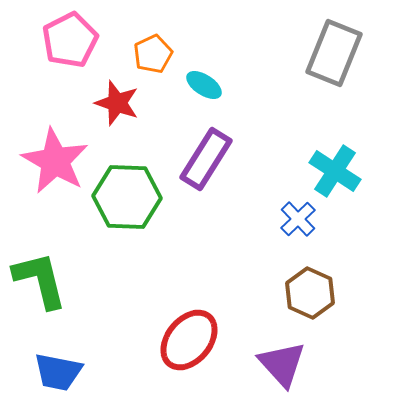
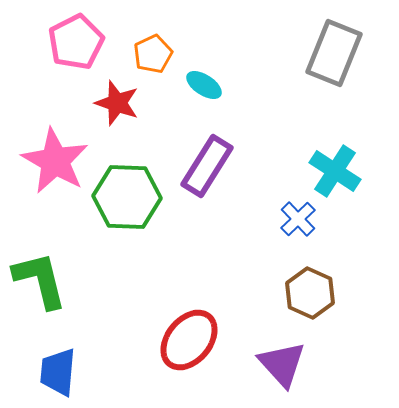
pink pentagon: moved 6 px right, 2 px down
purple rectangle: moved 1 px right, 7 px down
blue trapezoid: rotated 84 degrees clockwise
